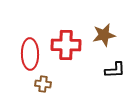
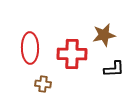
red cross: moved 6 px right, 9 px down
red ellipse: moved 6 px up
black L-shape: moved 1 px left, 1 px up
